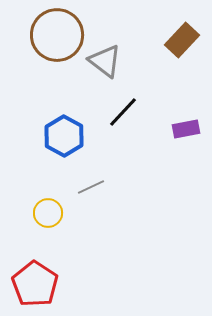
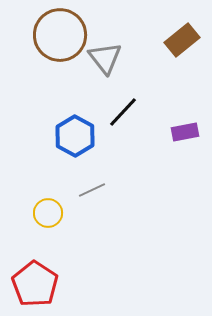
brown circle: moved 3 px right
brown rectangle: rotated 8 degrees clockwise
gray triangle: moved 3 px up; rotated 15 degrees clockwise
purple rectangle: moved 1 px left, 3 px down
blue hexagon: moved 11 px right
gray line: moved 1 px right, 3 px down
